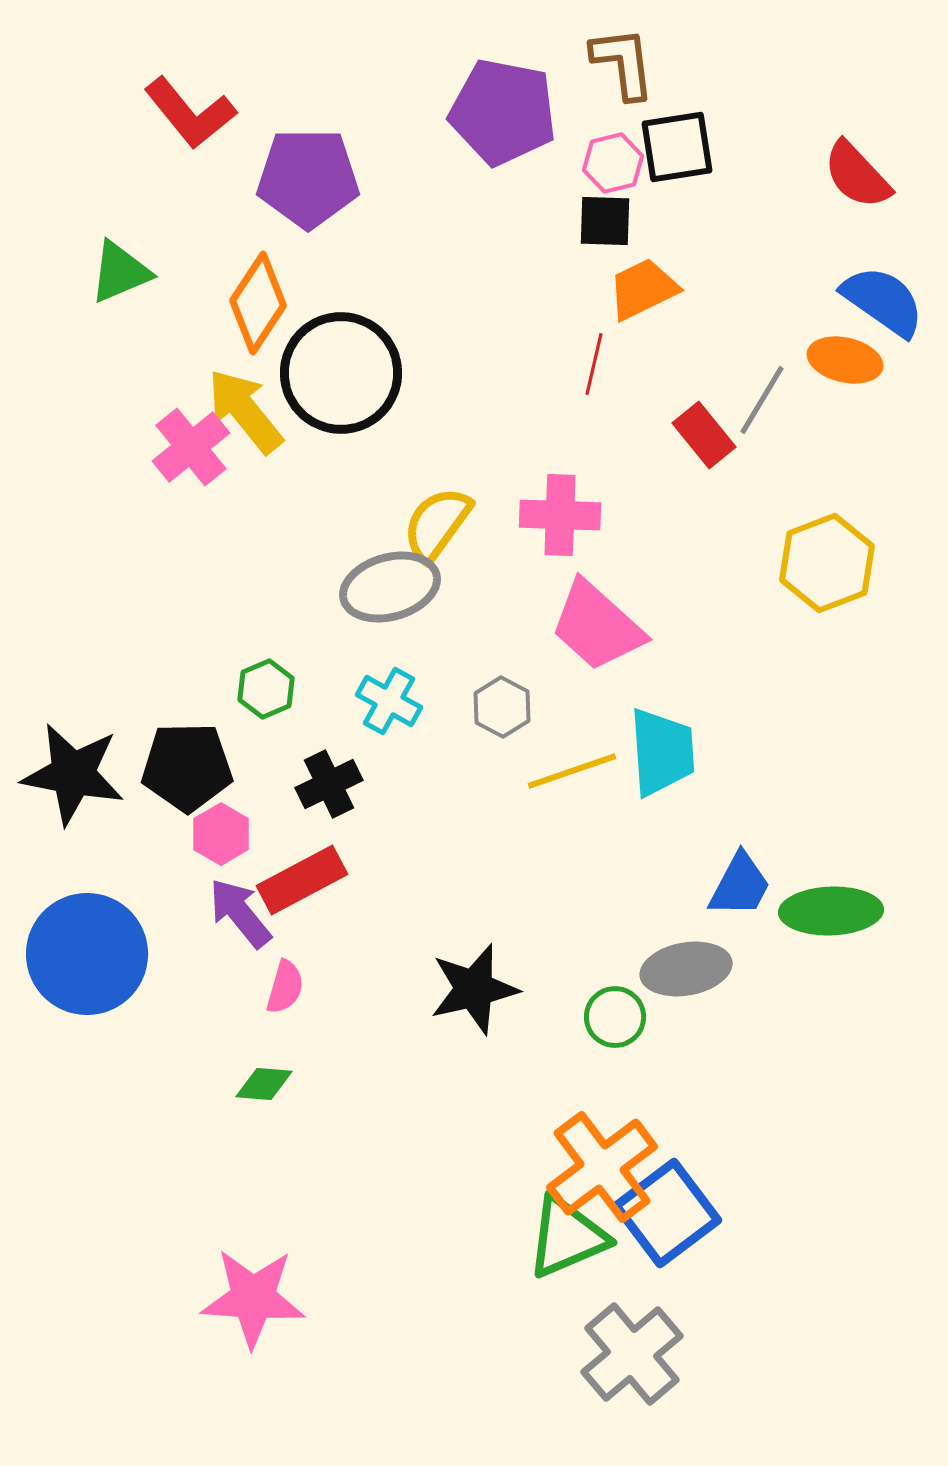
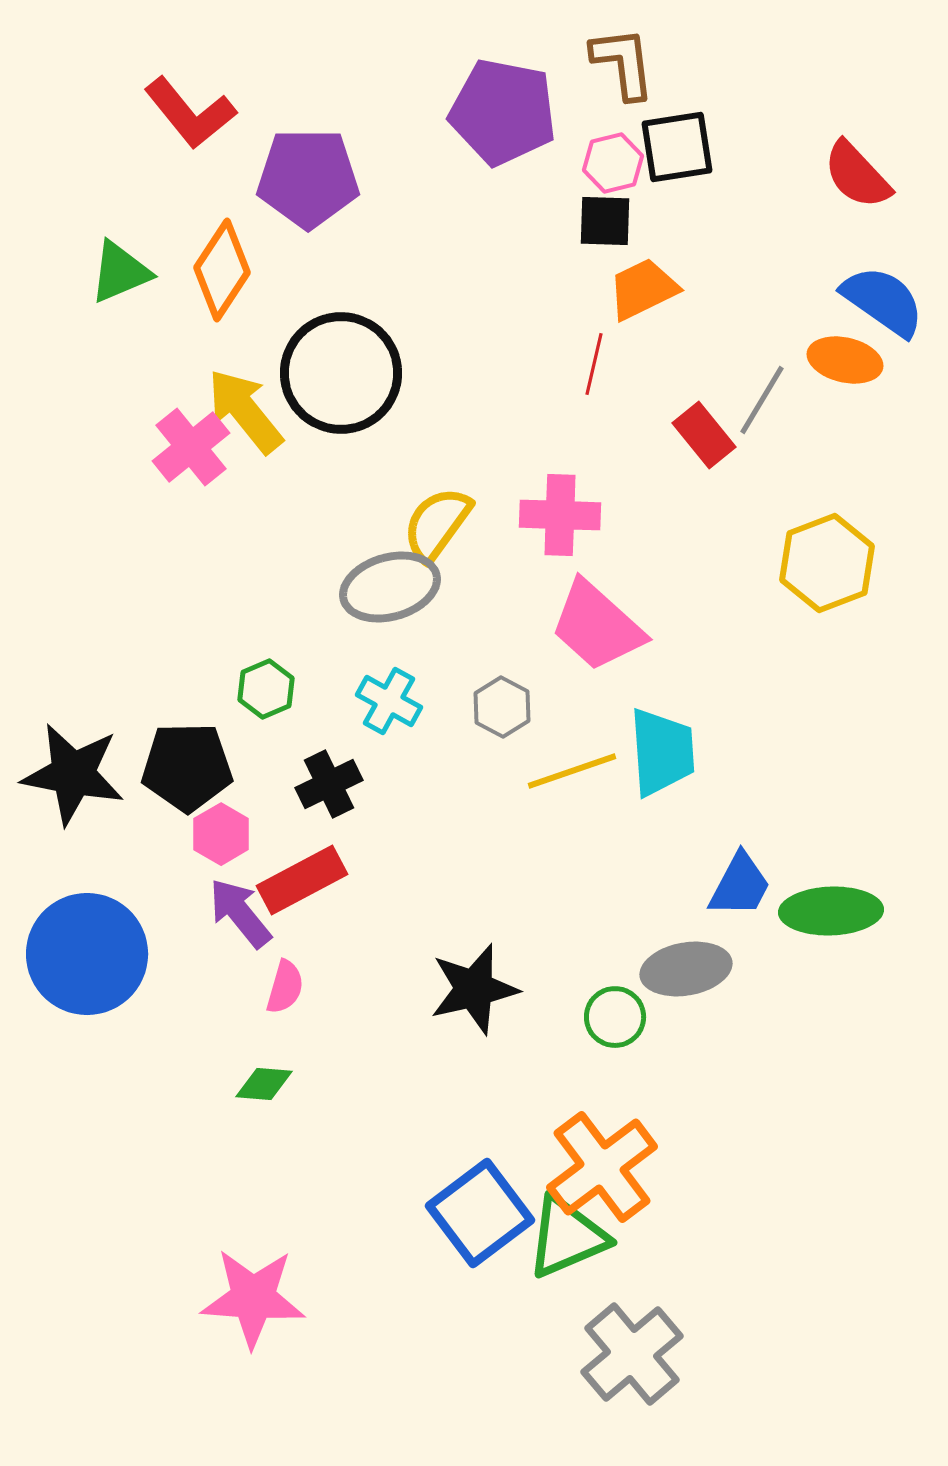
orange diamond at (258, 303): moved 36 px left, 33 px up
blue square at (667, 1213): moved 187 px left
